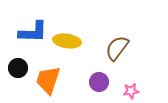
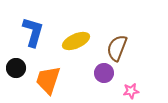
blue L-shape: rotated 76 degrees counterclockwise
yellow ellipse: moved 9 px right; rotated 32 degrees counterclockwise
brown semicircle: rotated 16 degrees counterclockwise
black circle: moved 2 px left
purple circle: moved 5 px right, 9 px up
